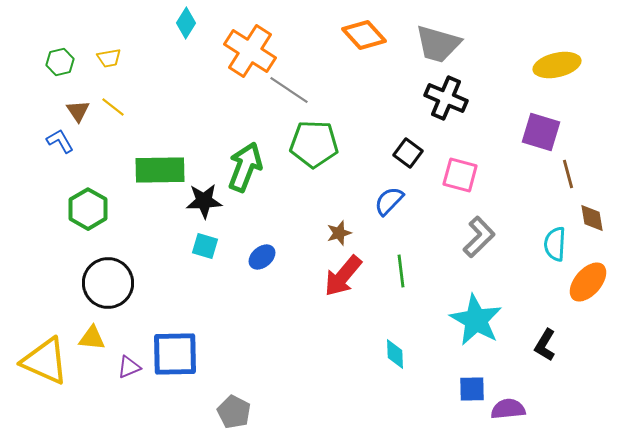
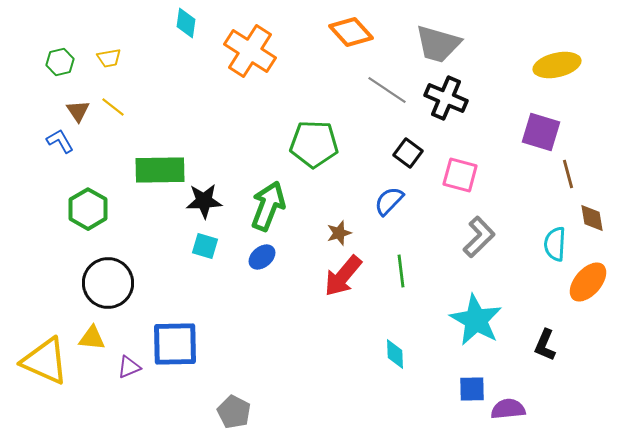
cyan diamond at (186, 23): rotated 24 degrees counterclockwise
orange diamond at (364, 35): moved 13 px left, 3 px up
gray line at (289, 90): moved 98 px right
green arrow at (245, 167): moved 23 px right, 39 px down
black L-shape at (545, 345): rotated 8 degrees counterclockwise
blue square at (175, 354): moved 10 px up
